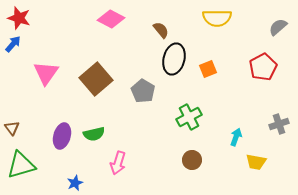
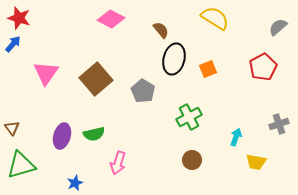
yellow semicircle: moved 2 px left; rotated 148 degrees counterclockwise
